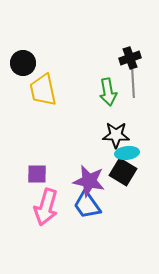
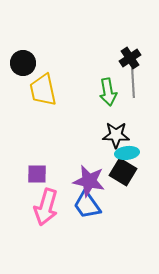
black cross: rotated 15 degrees counterclockwise
